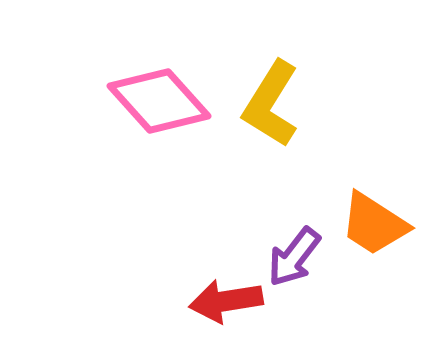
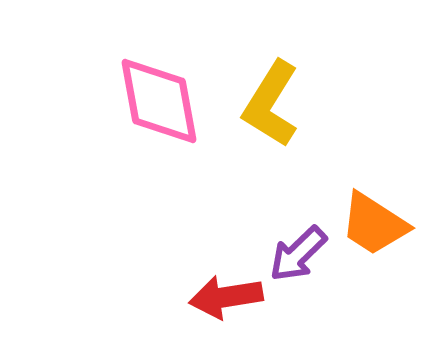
pink diamond: rotated 32 degrees clockwise
purple arrow: moved 4 px right, 3 px up; rotated 8 degrees clockwise
red arrow: moved 4 px up
